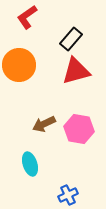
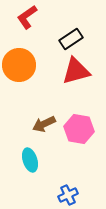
black rectangle: rotated 15 degrees clockwise
cyan ellipse: moved 4 px up
